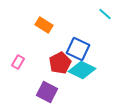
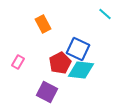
orange rectangle: moved 1 px left, 1 px up; rotated 30 degrees clockwise
cyan diamond: moved 1 px left; rotated 20 degrees counterclockwise
